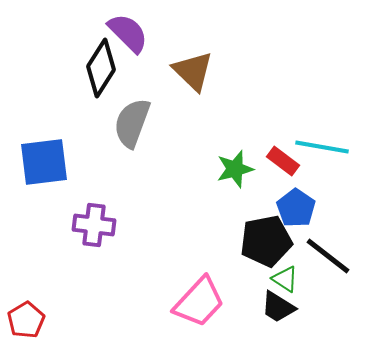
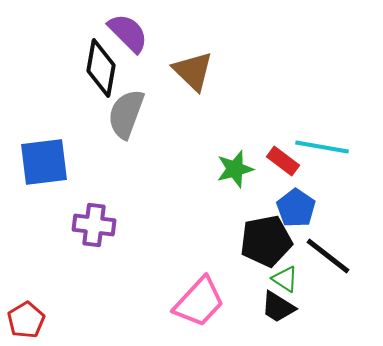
black diamond: rotated 22 degrees counterclockwise
gray semicircle: moved 6 px left, 9 px up
